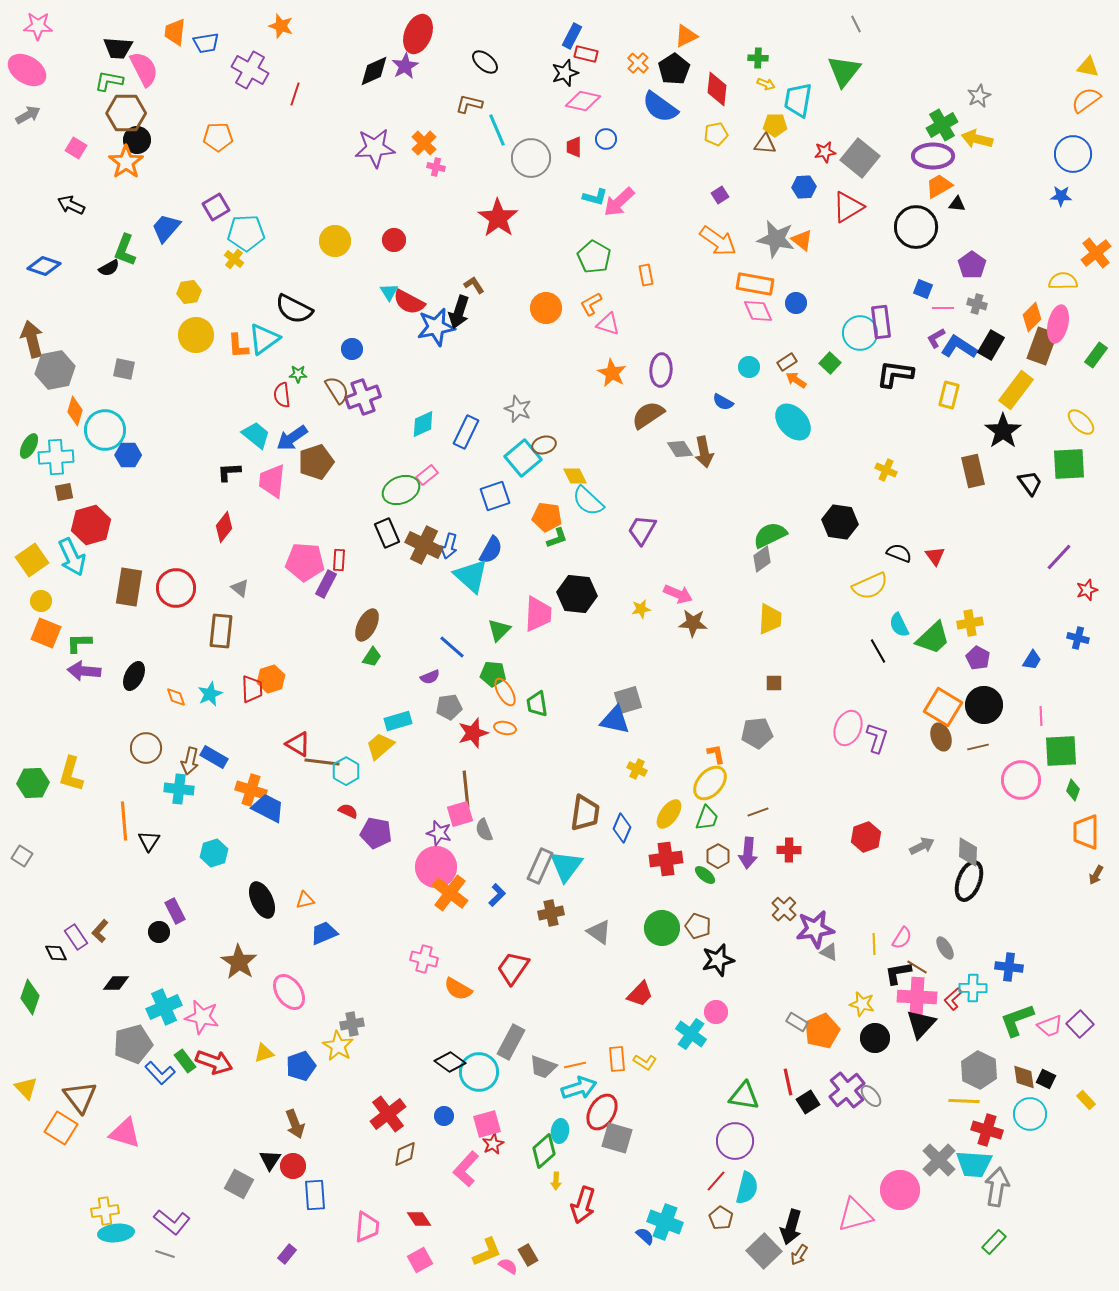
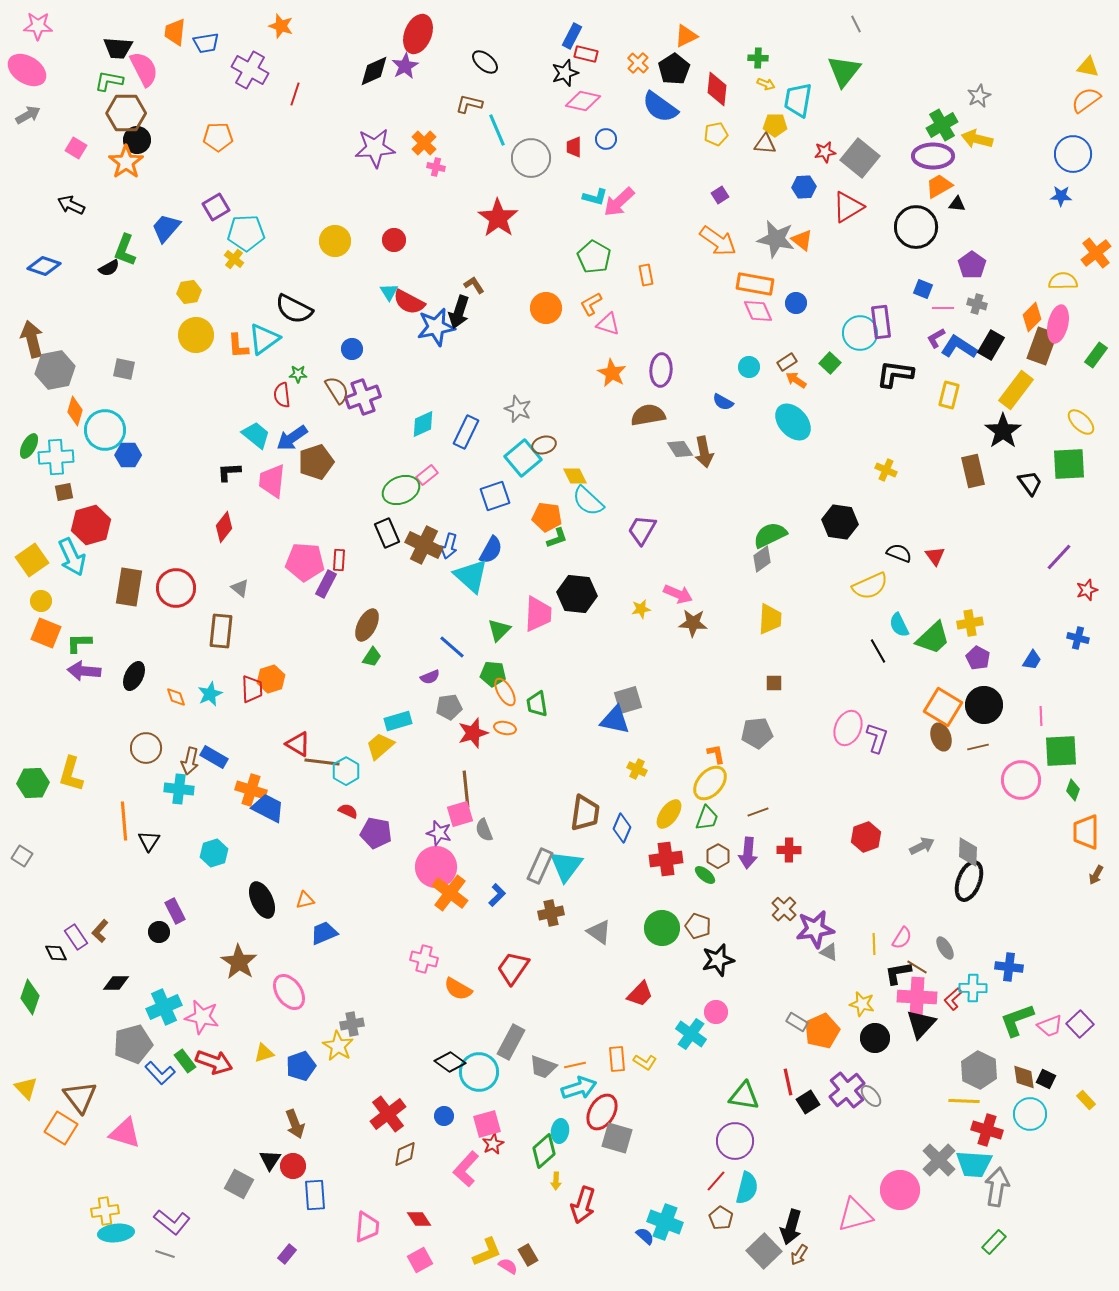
brown semicircle at (648, 415): rotated 24 degrees clockwise
